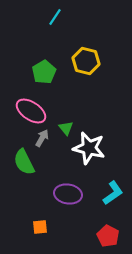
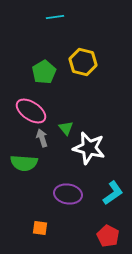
cyan line: rotated 48 degrees clockwise
yellow hexagon: moved 3 px left, 1 px down
gray arrow: rotated 48 degrees counterclockwise
green semicircle: moved 1 px down; rotated 60 degrees counterclockwise
orange square: moved 1 px down; rotated 14 degrees clockwise
